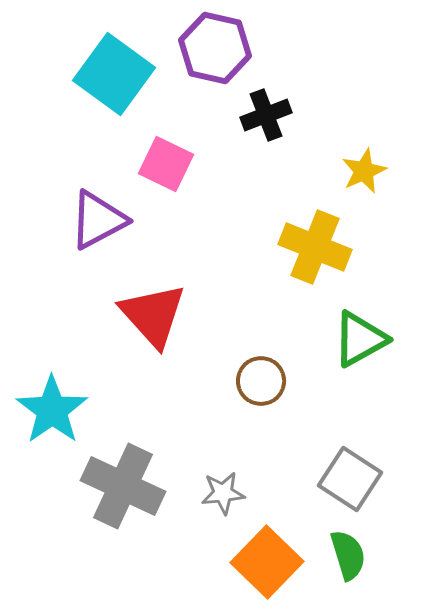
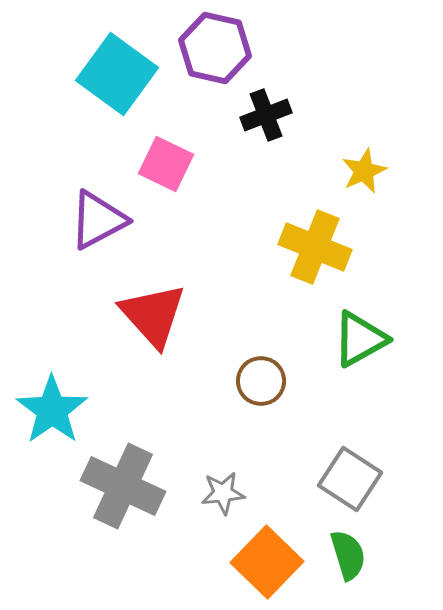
cyan square: moved 3 px right
